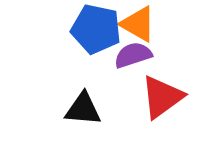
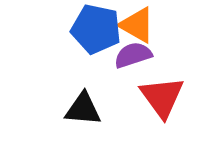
orange triangle: moved 1 px left, 1 px down
red triangle: rotated 30 degrees counterclockwise
